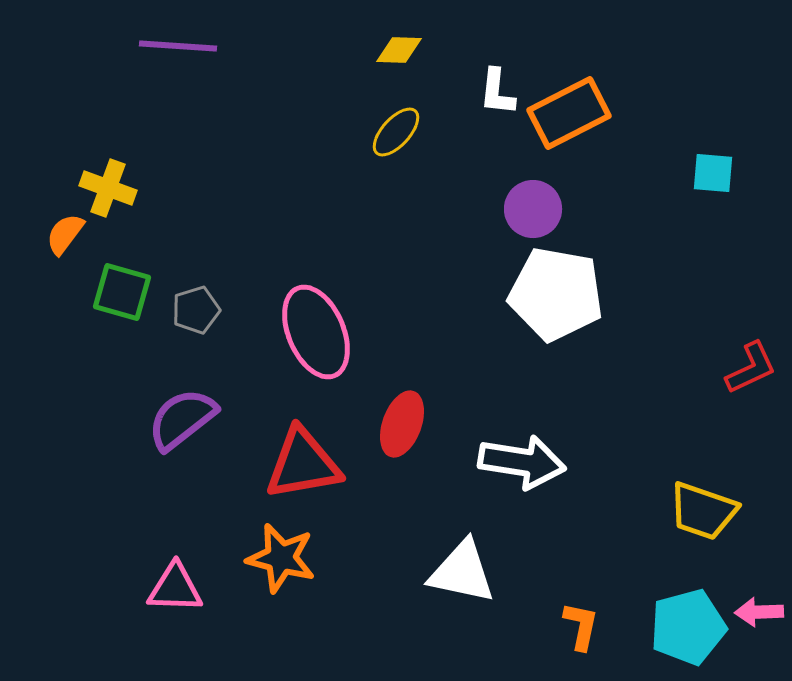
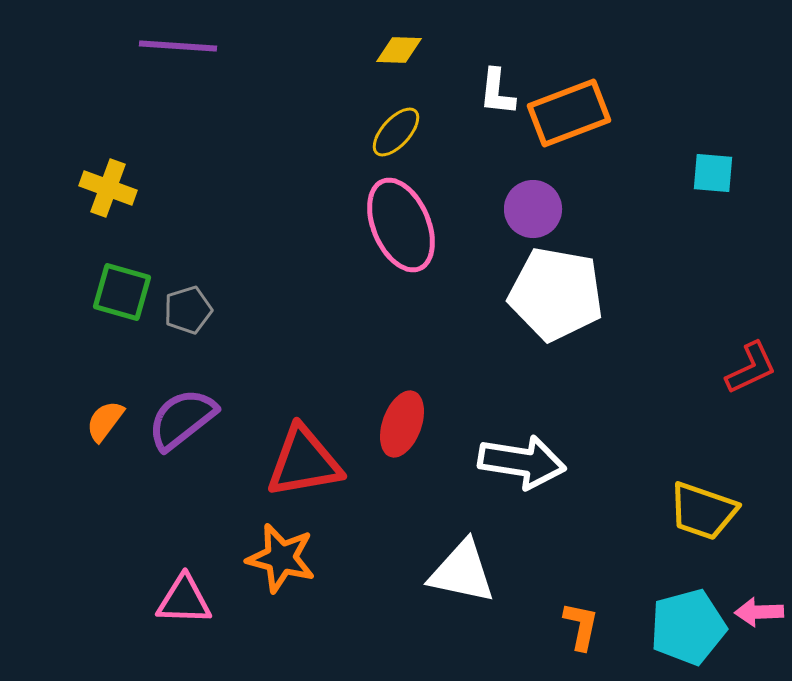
orange rectangle: rotated 6 degrees clockwise
orange semicircle: moved 40 px right, 187 px down
gray pentagon: moved 8 px left
pink ellipse: moved 85 px right, 107 px up
red triangle: moved 1 px right, 2 px up
pink triangle: moved 9 px right, 12 px down
